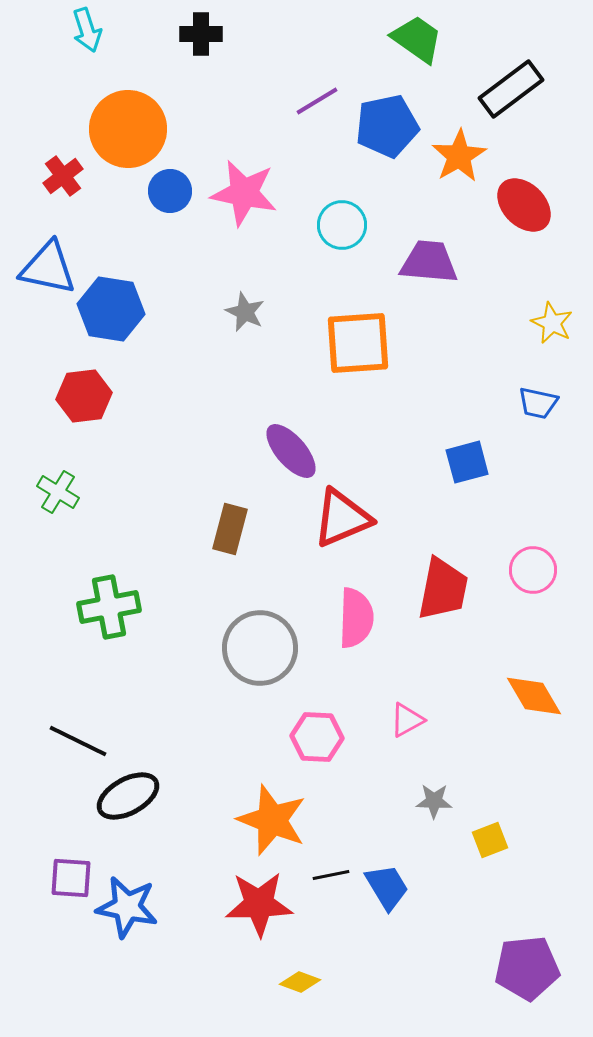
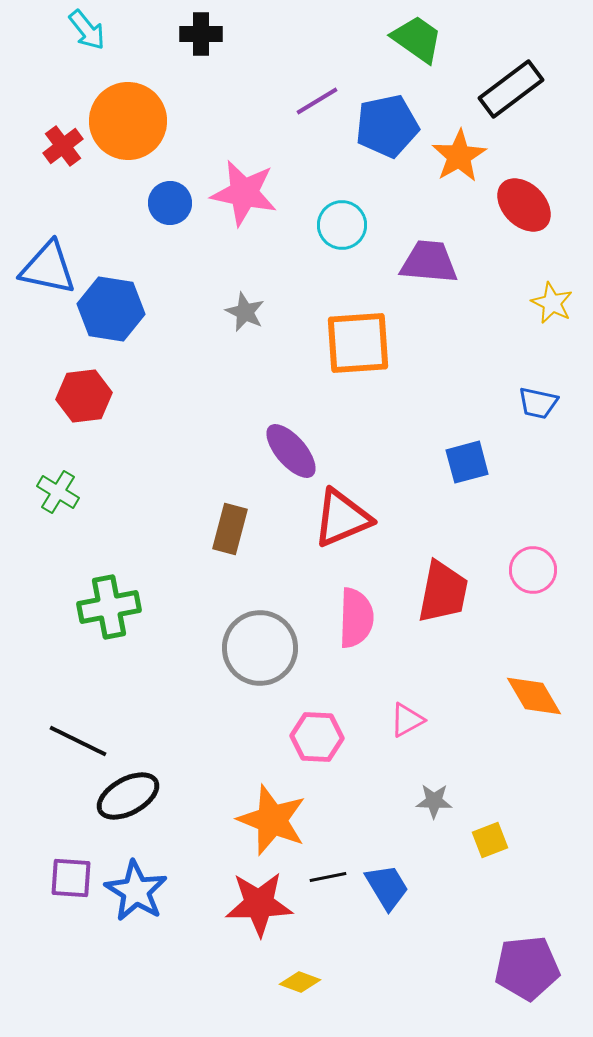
cyan arrow at (87, 30): rotated 21 degrees counterclockwise
orange circle at (128, 129): moved 8 px up
red cross at (63, 176): moved 30 px up
blue circle at (170, 191): moved 12 px down
yellow star at (552, 323): moved 20 px up
red trapezoid at (443, 589): moved 3 px down
black line at (331, 875): moved 3 px left, 2 px down
blue star at (127, 907): moved 9 px right, 16 px up; rotated 20 degrees clockwise
